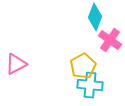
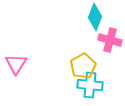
pink cross: rotated 20 degrees counterclockwise
pink triangle: rotated 30 degrees counterclockwise
